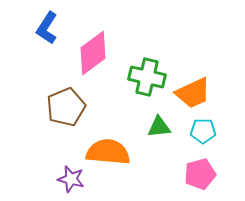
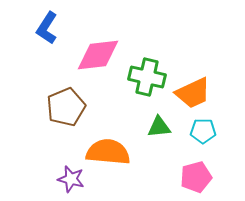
pink diamond: moved 5 px right, 2 px down; rotated 30 degrees clockwise
pink pentagon: moved 4 px left, 3 px down
